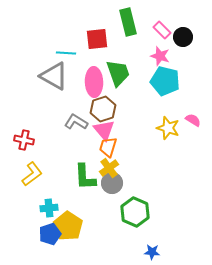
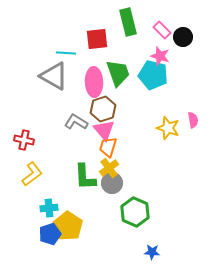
cyan pentagon: moved 12 px left, 6 px up
pink semicircle: rotated 49 degrees clockwise
